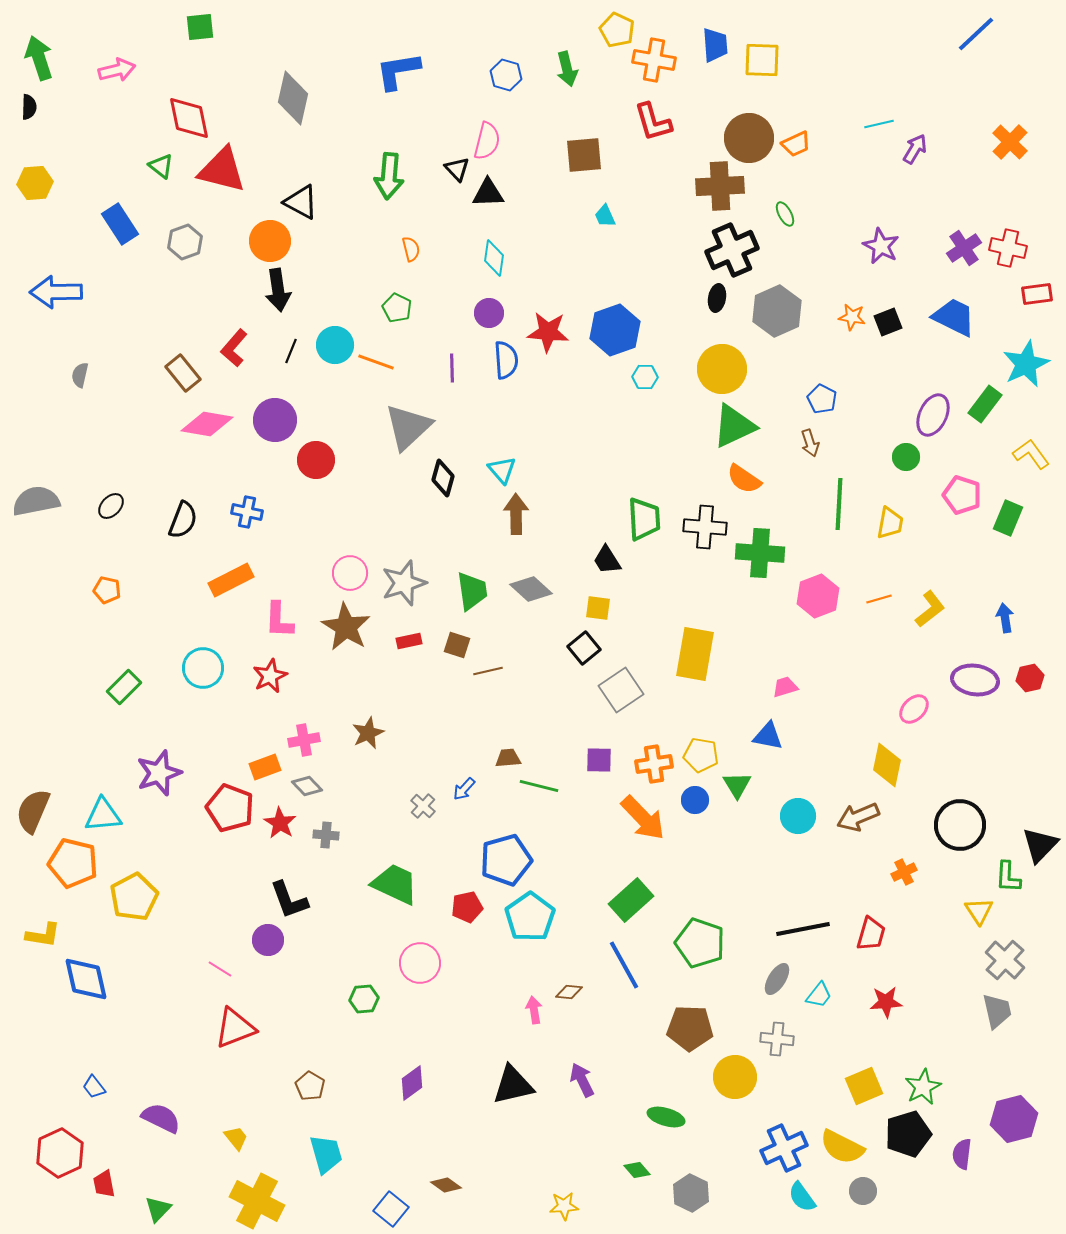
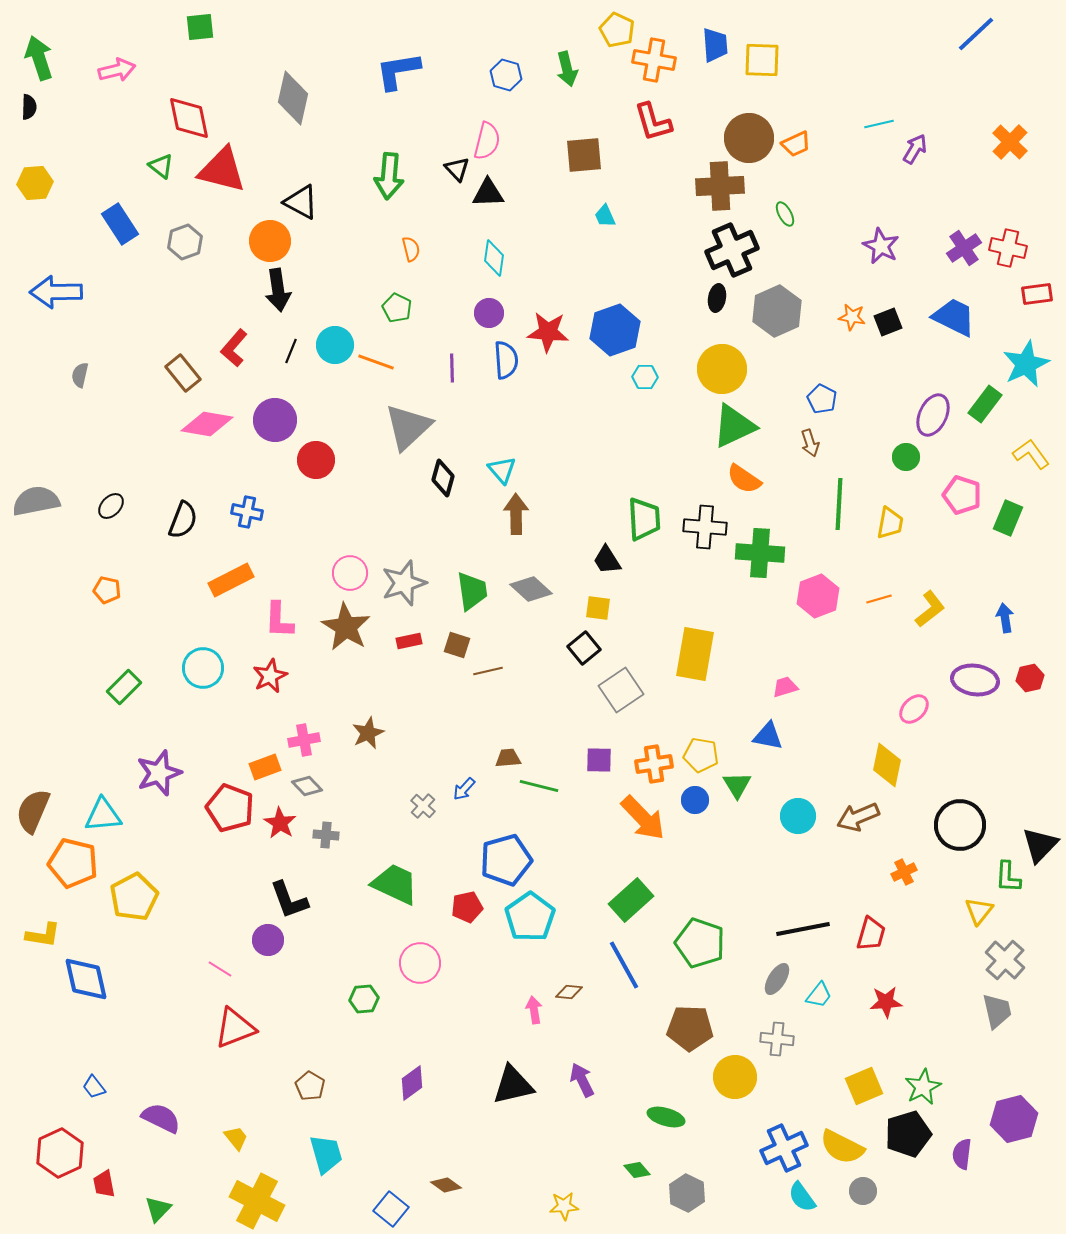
yellow triangle at (979, 911): rotated 12 degrees clockwise
gray hexagon at (691, 1193): moved 4 px left
